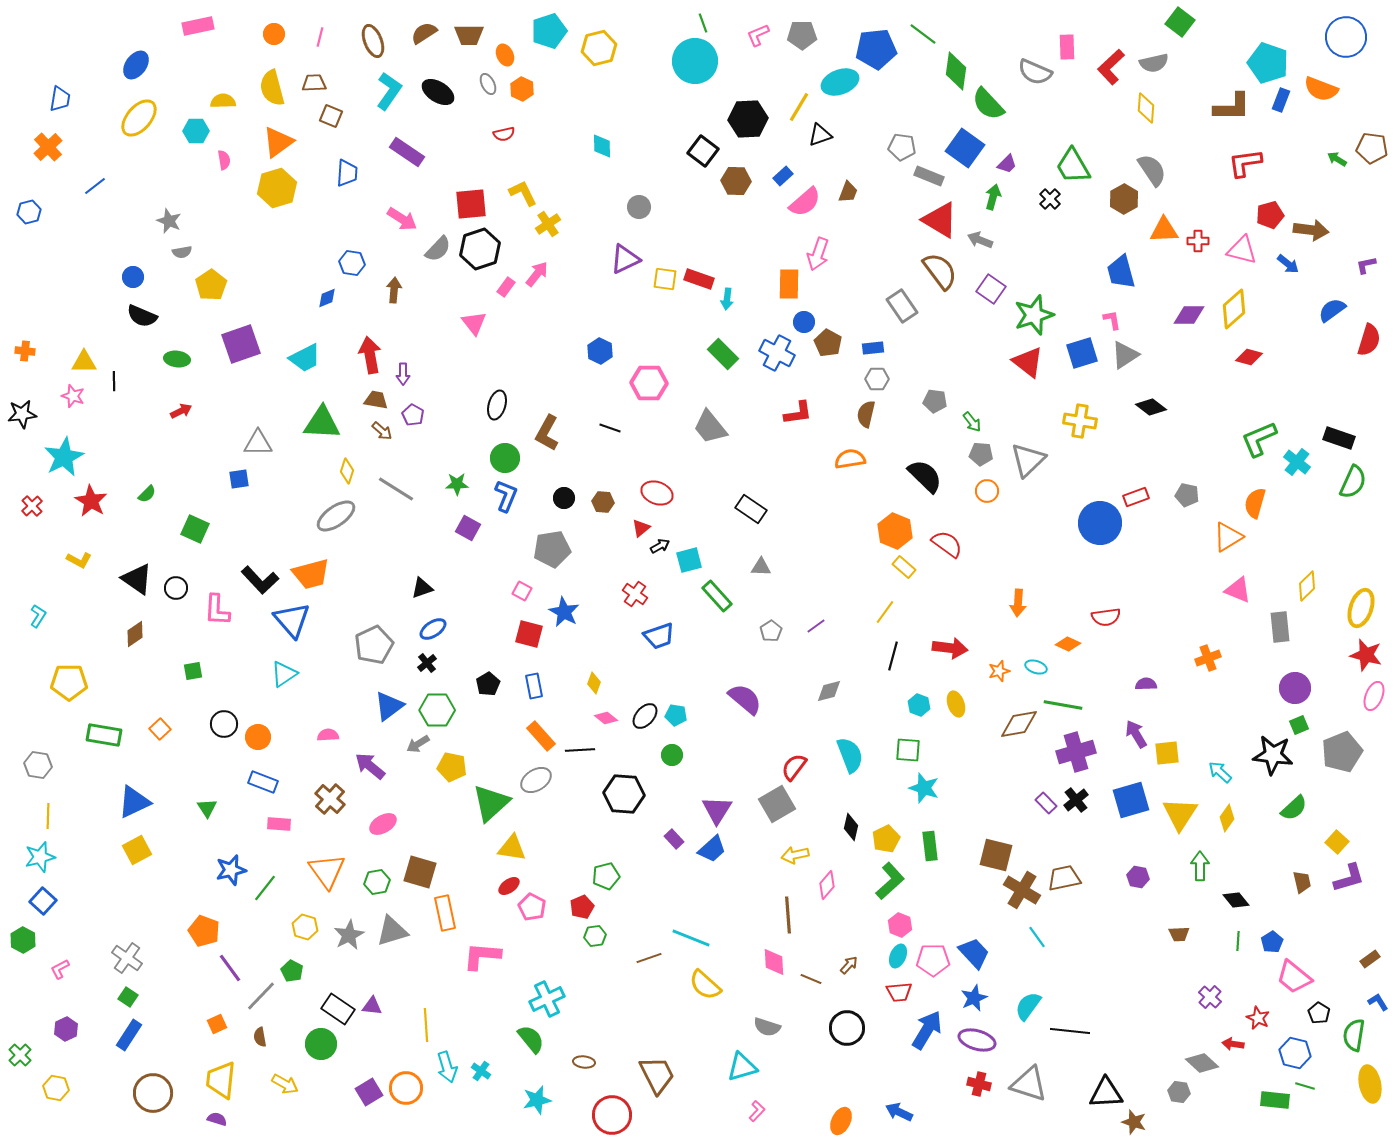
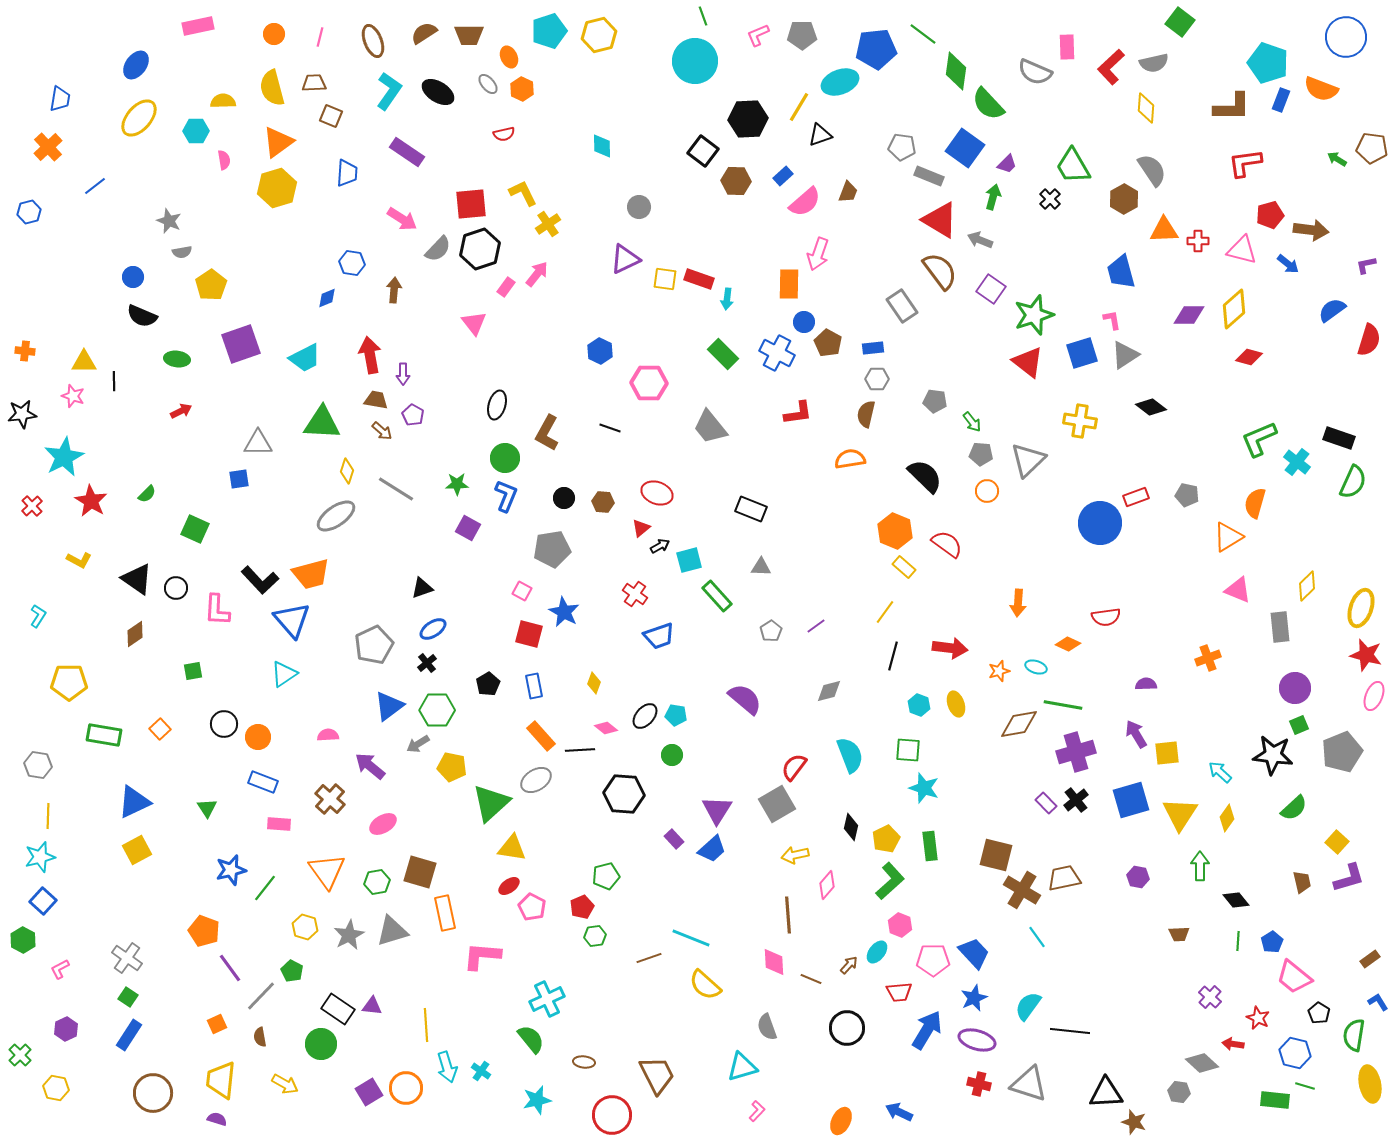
green line at (703, 23): moved 7 px up
yellow hexagon at (599, 48): moved 13 px up
orange ellipse at (505, 55): moved 4 px right, 2 px down
gray ellipse at (488, 84): rotated 15 degrees counterclockwise
black rectangle at (751, 509): rotated 12 degrees counterclockwise
pink diamond at (606, 718): moved 10 px down
cyan ellipse at (898, 956): moved 21 px left, 4 px up; rotated 15 degrees clockwise
gray semicircle at (767, 1027): rotated 52 degrees clockwise
